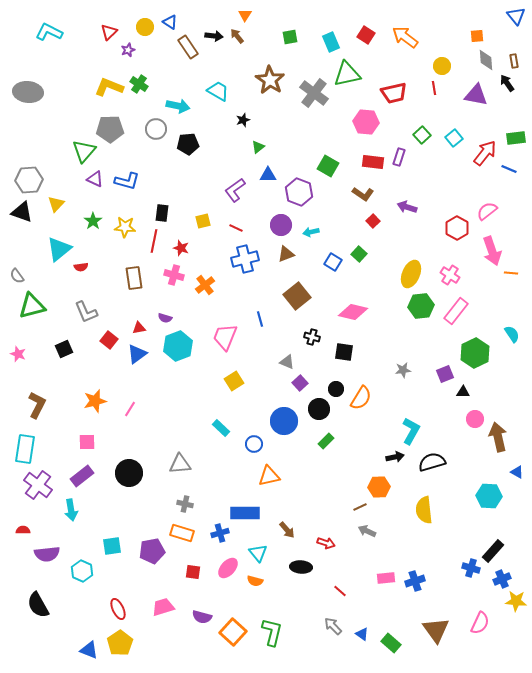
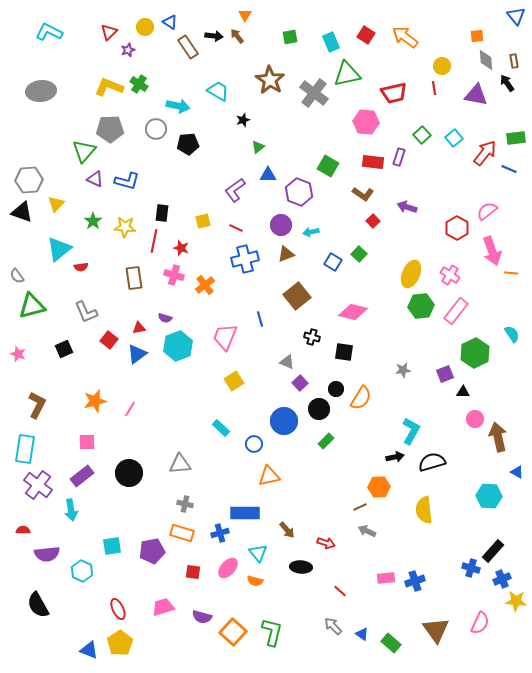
gray ellipse at (28, 92): moved 13 px right, 1 px up; rotated 12 degrees counterclockwise
